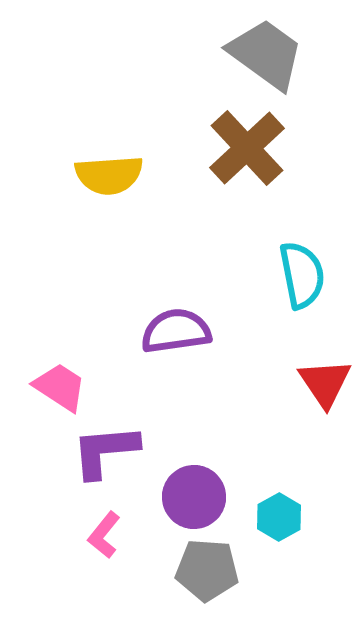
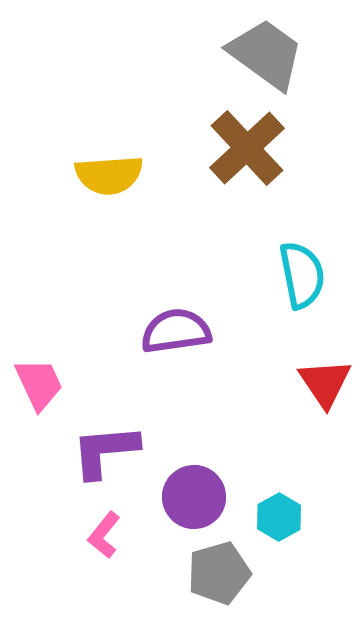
pink trapezoid: moved 21 px left, 3 px up; rotated 32 degrees clockwise
gray pentagon: moved 12 px right, 3 px down; rotated 20 degrees counterclockwise
